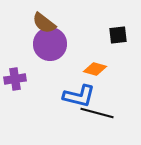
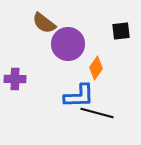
black square: moved 3 px right, 4 px up
purple circle: moved 18 px right
orange diamond: moved 1 px right, 1 px up; rotated 70 degrees counterclockwise
purple cross: rotated 10 degrees clockwise
blue L-shape: rotated 16 degrees counterclockwise
